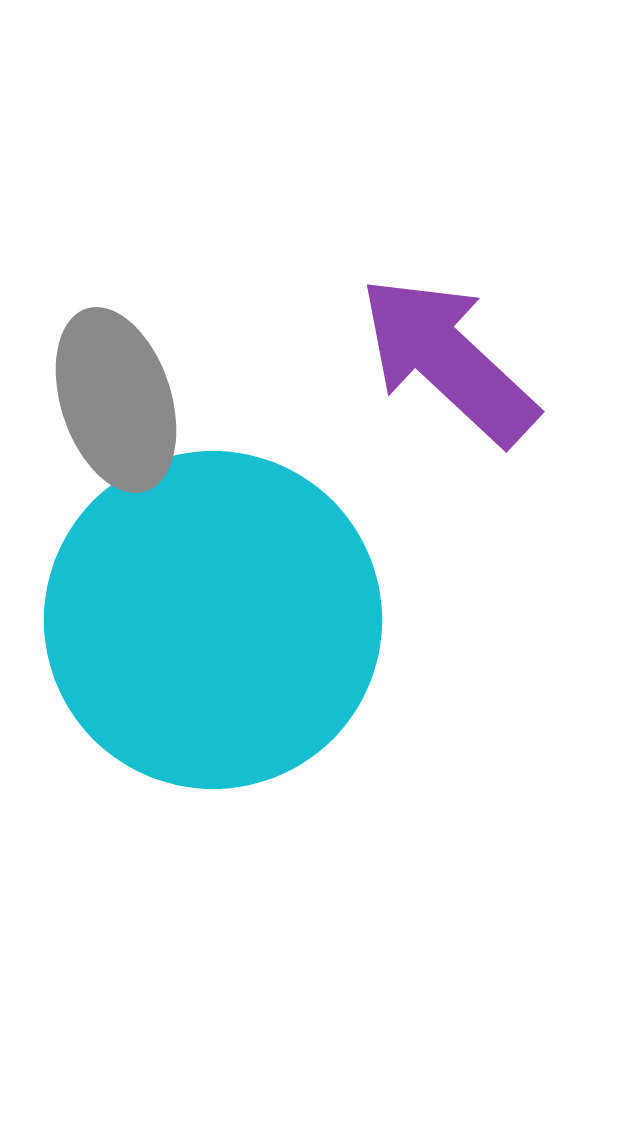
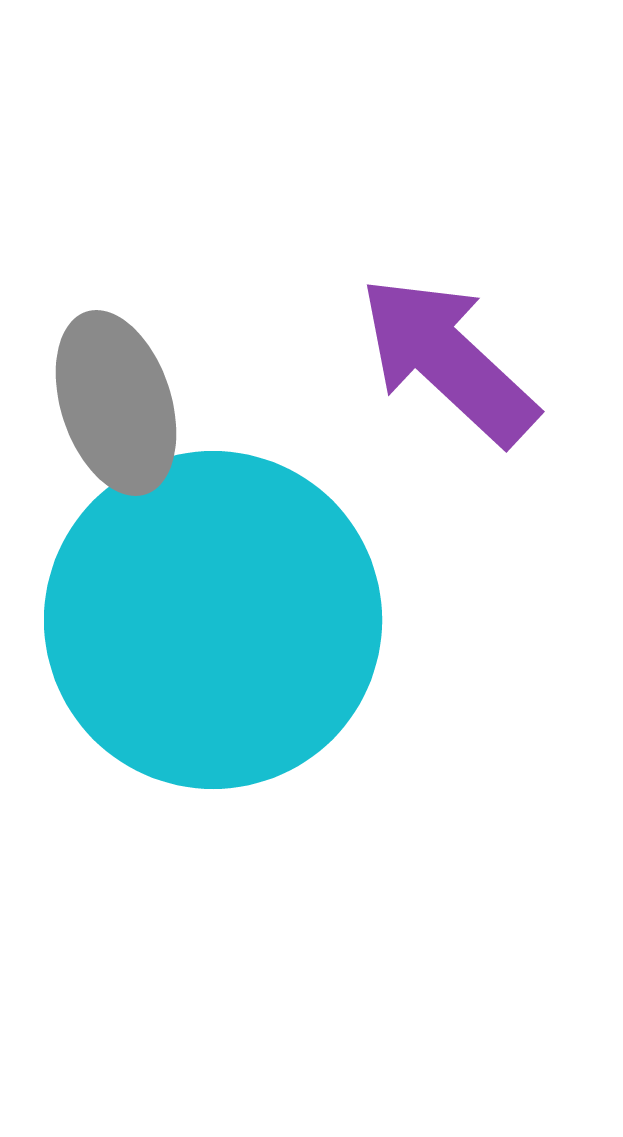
gray ellipse: moved 3 px down
